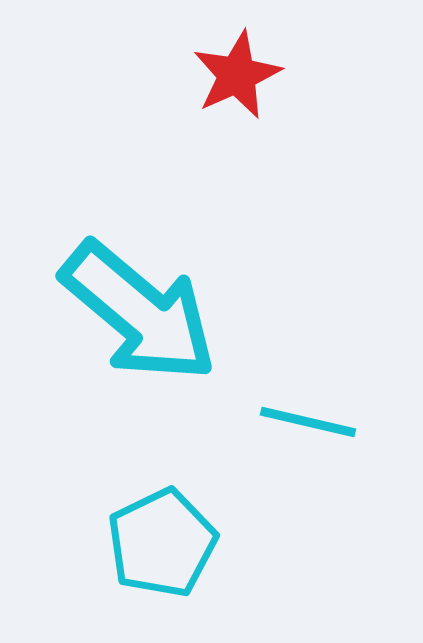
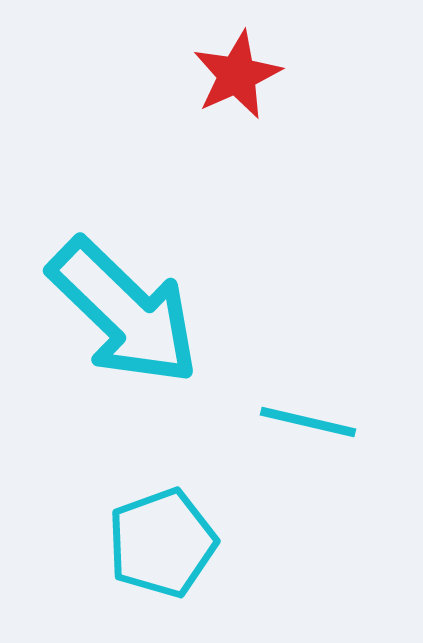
cyan arrow: moved 15 px left; rotated 4 degrees clockwise
cyan pentagon: rotated 6 degrees clockwise
